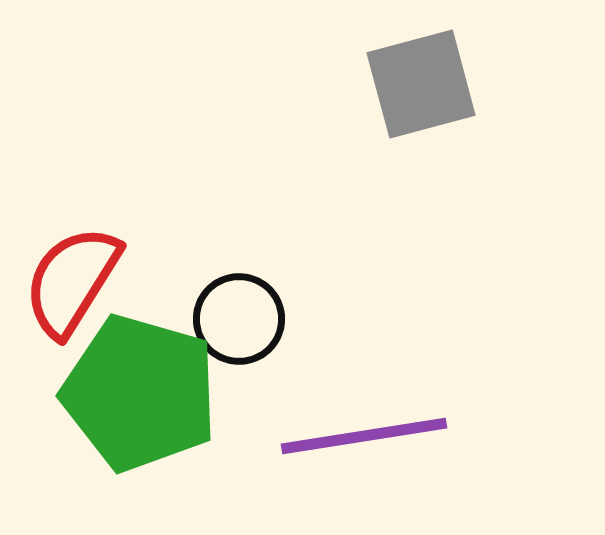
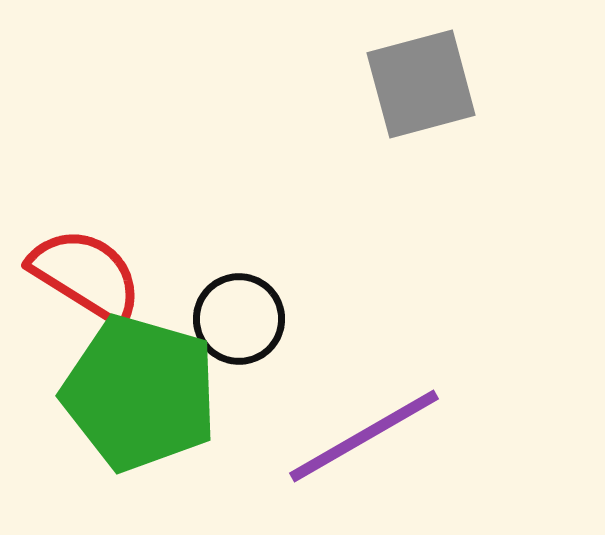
red semicircle: moved 14 px right, 6 px up; rotated 90 degrees clockwise
purple line: rotated 21 degrees counterclockwise
